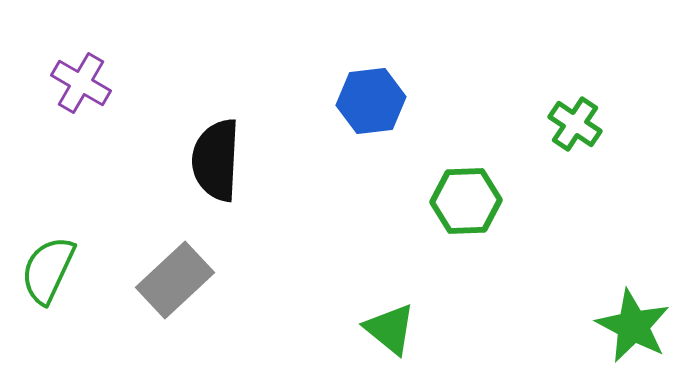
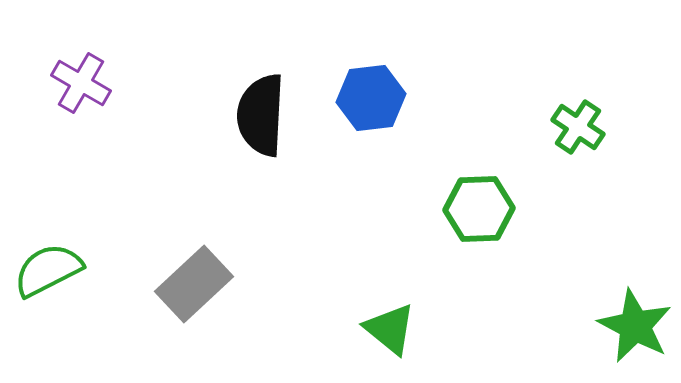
blue hexagon: moved 3 px up
green cross: moved 3 px right, 3 px down
black semicircle: moved 45 px right, 45 px up
green hexagon: moved 13 px right, 8 px down
green semicircle: rotated 38 degrees clockwise
gray rectangle: moved 19 px right, 4 px down
green star: moved 2 px right
